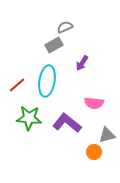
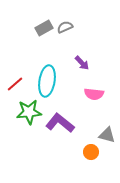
gray rectangle: moved 10 px left, 17 px up
purple arrow: rotated 77 degrees counterclockwise
red line: moved 2 px left, 1 px up
pink semicircle: moved 9 px up
green star: moved 6 px up; rotated 10 degrees counterclockwise
purple L-shape: moved 7 px left
gray triangle: rotated 30 degrees clockwise
orange circle: moved 3 px left
